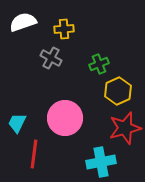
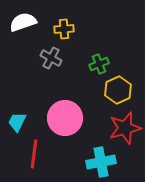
yellow hexagon: moved 1 px up
cyan trapezoid: moved 1 px up
